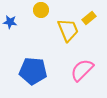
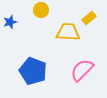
blue star: rotated 24 degrees counterclockwise
yellow trapezoid: moved 2 px down; rotated 65 degrees counterclockwise
blue pentagon: rotated 16 degrees clockwise
